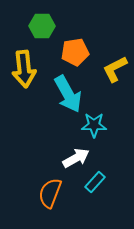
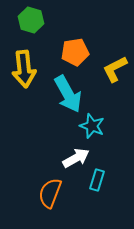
green hexagon: moved 11 px left, 6 px up; rotated 15 degrees clockwise
cyan star: moved 2 px left, 1 px down; rotated 20 degrees clockwise
cyan rectangle: moved 2 px right, 2 px up; rotated 25 degrees counterclockwise
